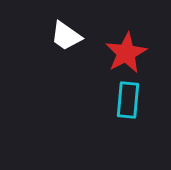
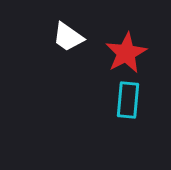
white trapezoid: moved 2 px right, 1 px down
